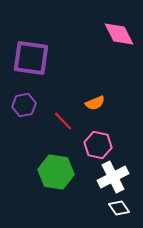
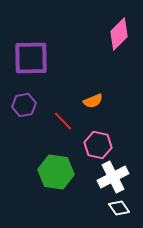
pink diamond: rotated 72 degrees clockwise
purple square: rotated 9 degrees counterclockwise
orange semicircle: moved 2 px left, 2 px up
